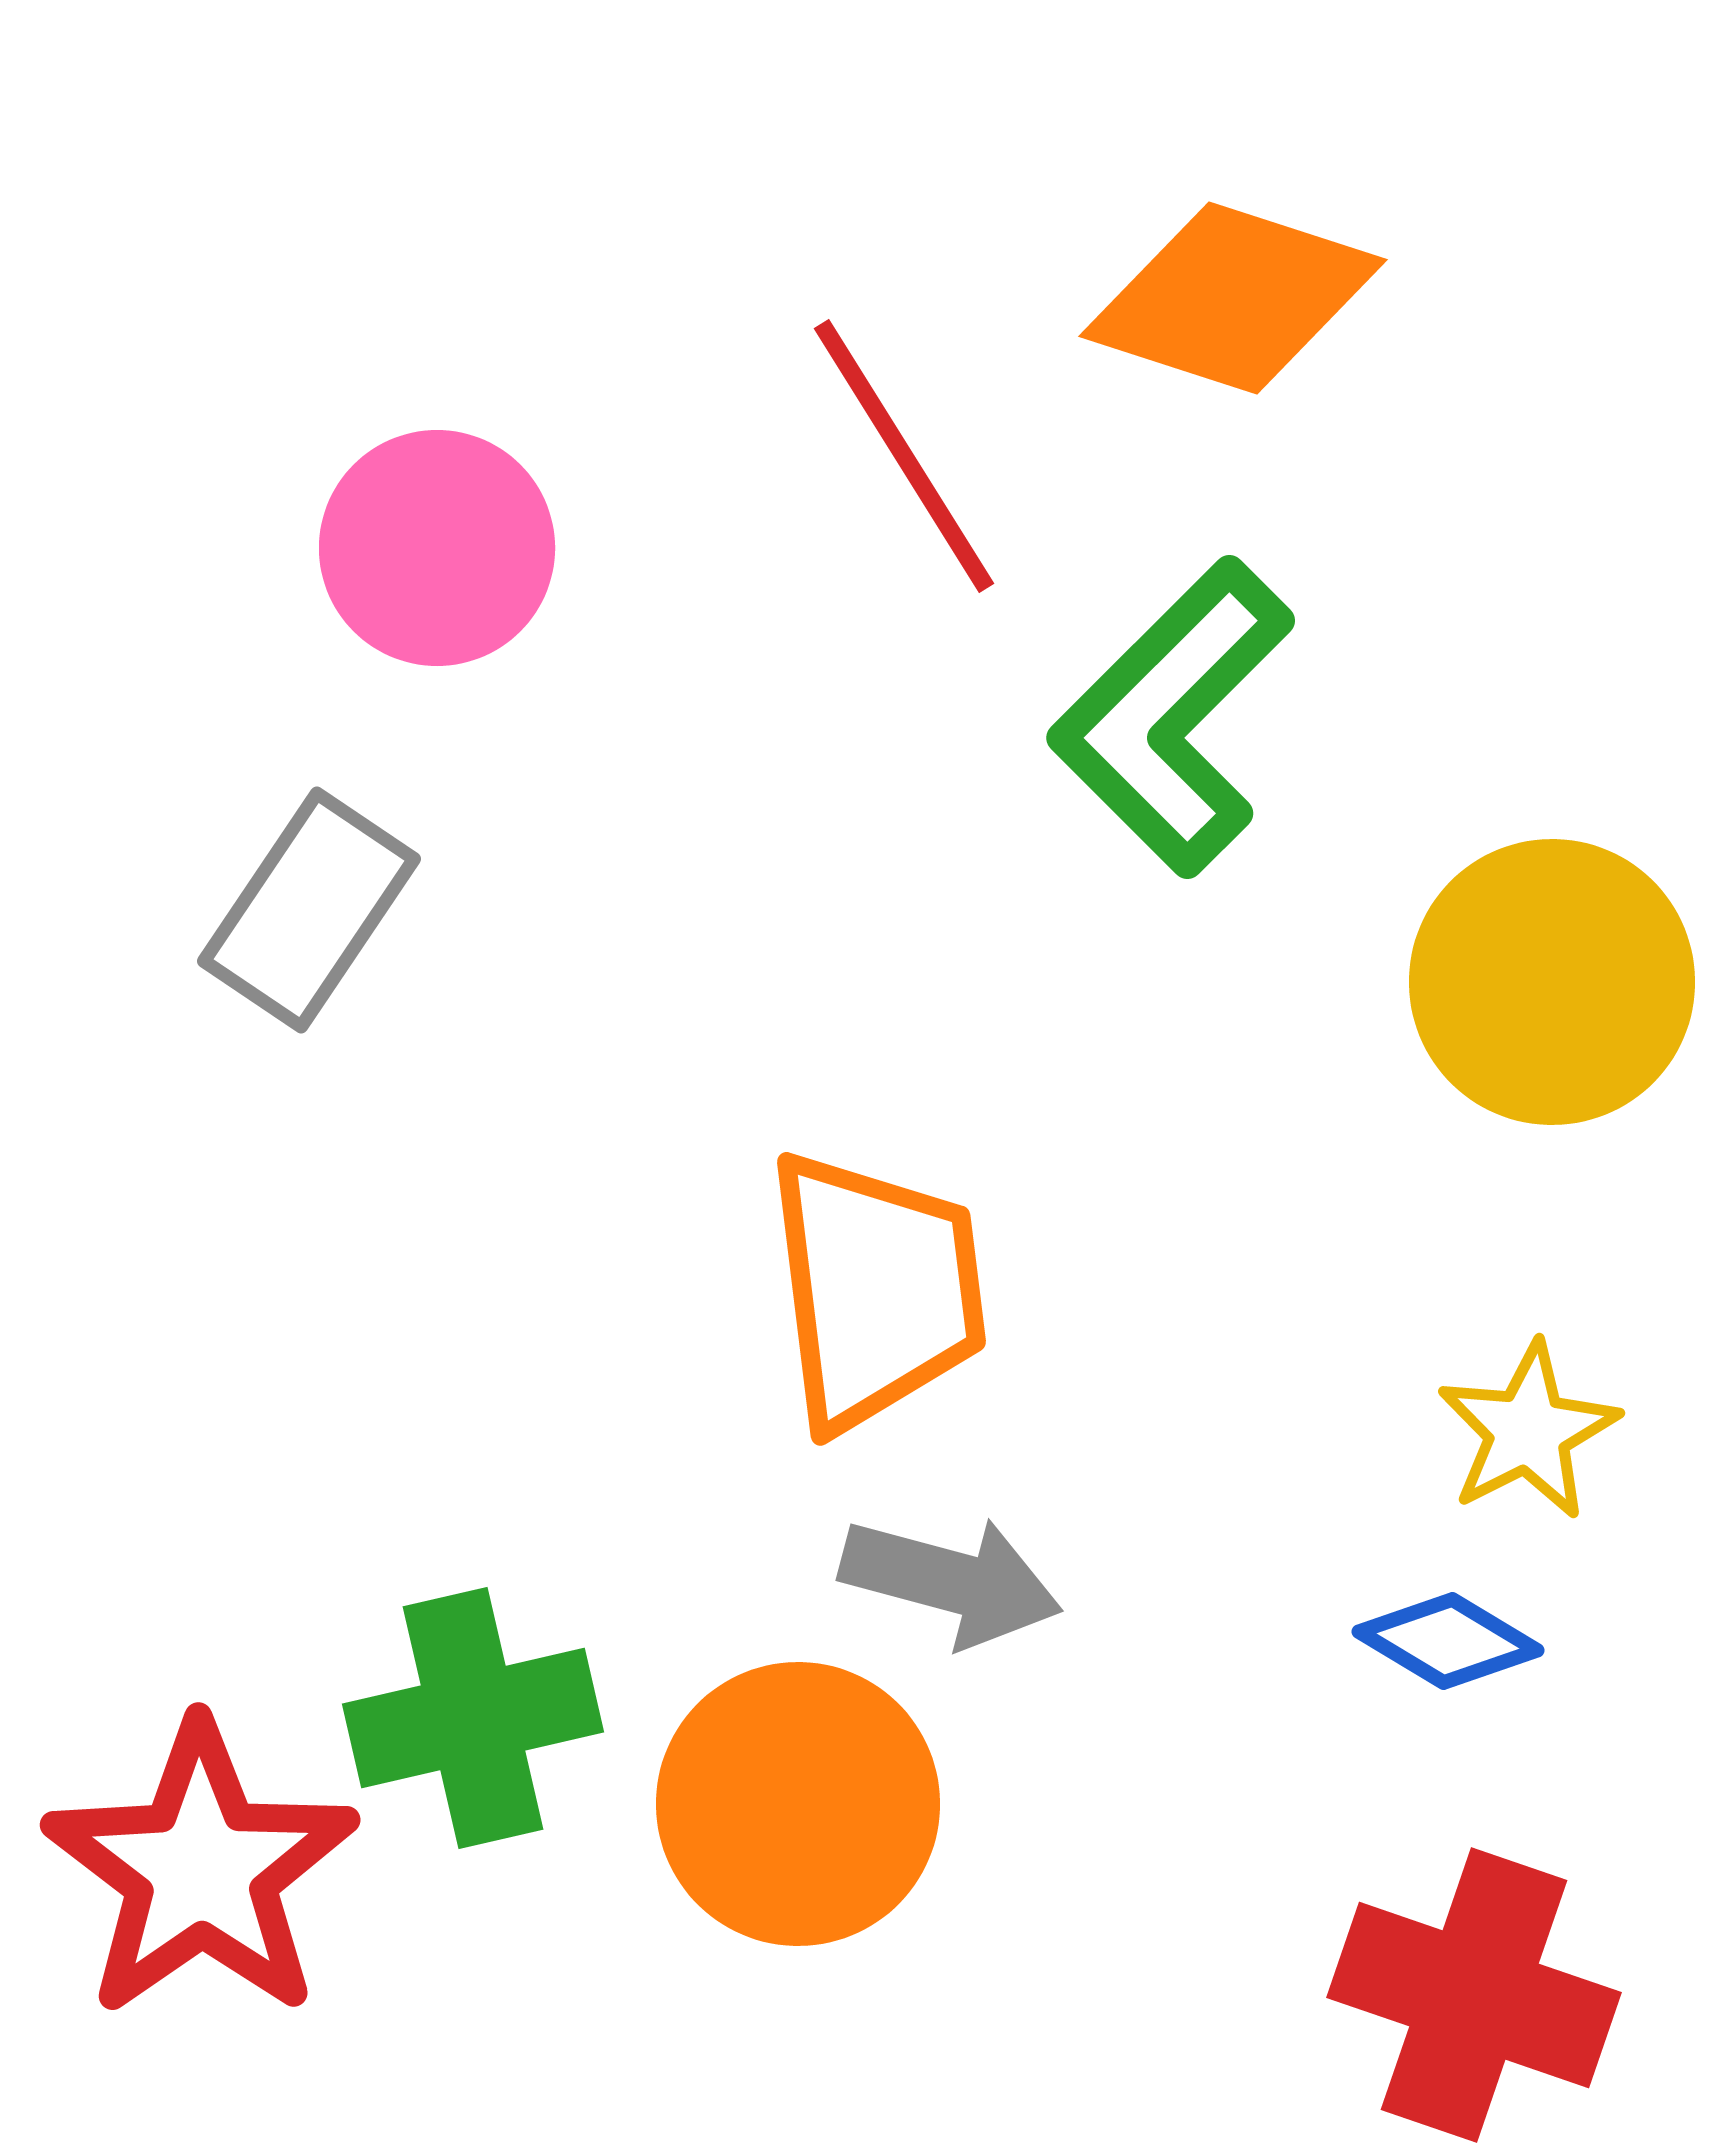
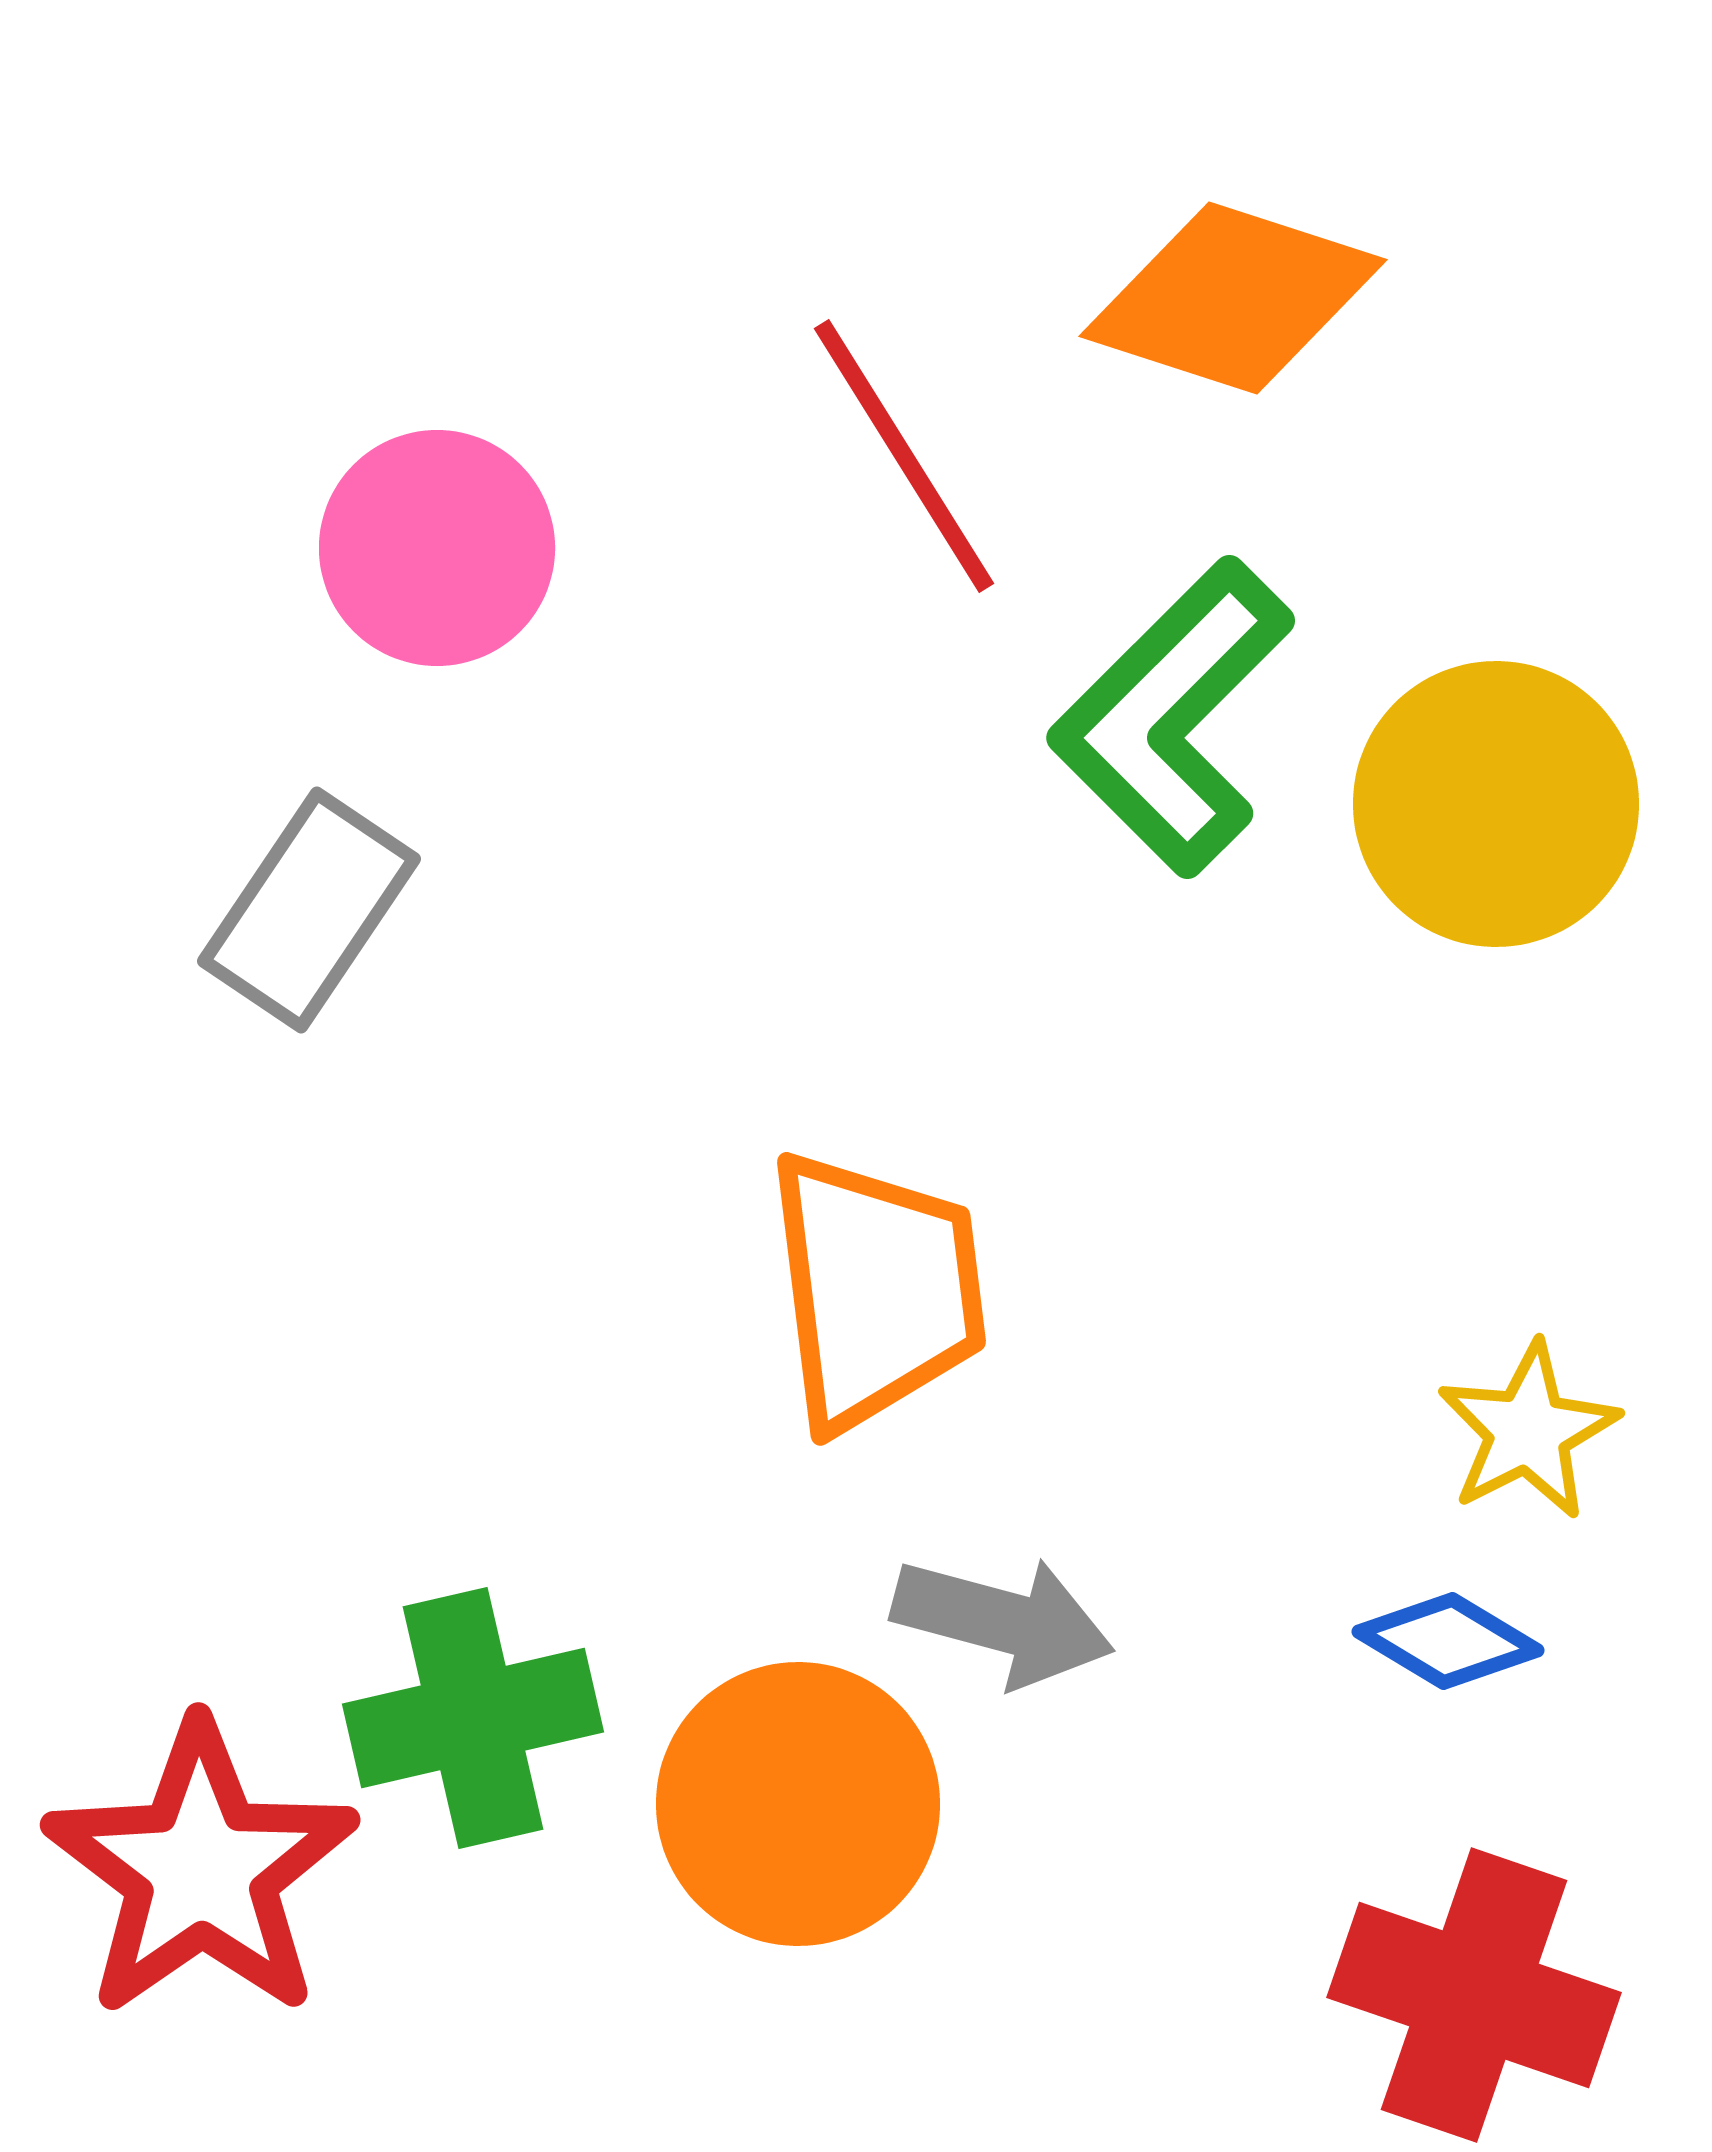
yellow circle: moved 56 px left, 178 px up
gray arrow: moved 52 px right, 40 px down
